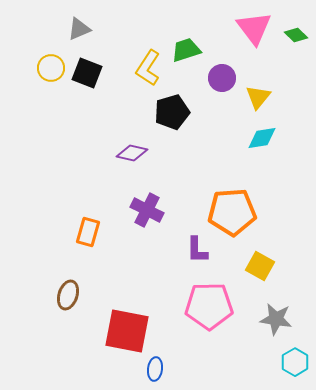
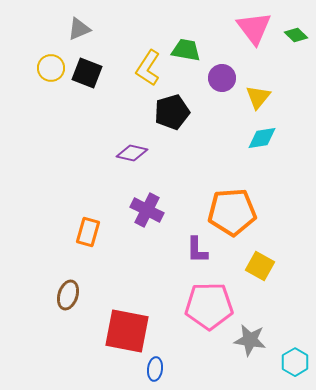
green trapezoid: rotated 28 degrees clockwise
gray star: moved 26 px left, 21 px down
